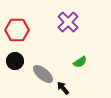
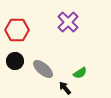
green semicircle: moved 11 px down
gray ellipse: moved 5 px up
black arrow: moved 2 px right
